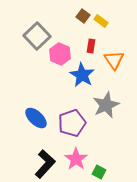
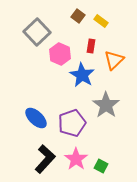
brown square: moved 5 px left
gray square: moved 4 px up
orange triangle: rotated 20 degrees clockwise
gray star: rotated 12 degrees counterclockwise
black L-shape: moved 5 px up
green square: moved 2 px right, 6 px up
